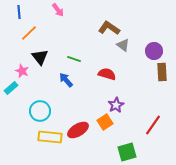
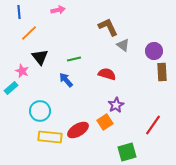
pink arrow: rotated 64 degrees counterclockwise
brown L-shape: moved 1 px left, 1 px up; rotated 30 degrees clockwise
green line: rotated 32 degrees counterclockwise
